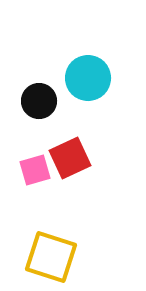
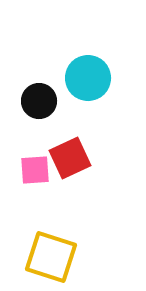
pink square: rotated 12 degrees clockwise
